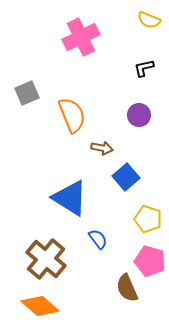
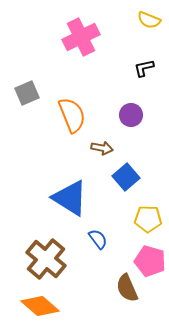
purple circle: moved 8 px left
yellow pentagon: rotated 16 degrees counterclockwise
